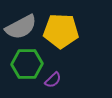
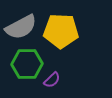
purple semicircle: moved 1 px left
